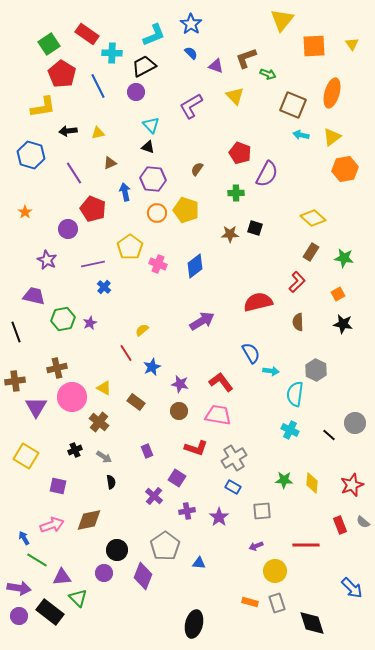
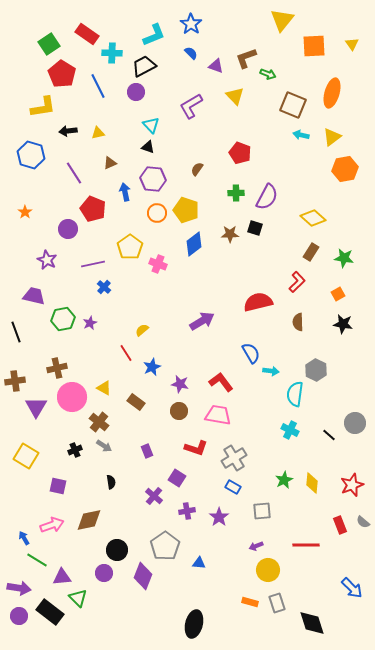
purple semicircle at (267, 174): moved 23 px down
blue diamond at (195, 266): moved 1 px left, 22 px up
gray arrow at (104, 457): moved 11 px up
green star at (284, 480): rotated 30 degrees counterclockwise
yellow circle at (275, 571): moved 7 px left, 1 px up
